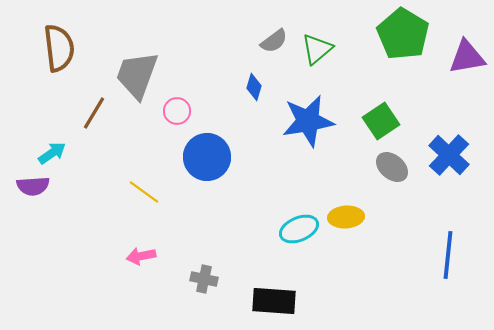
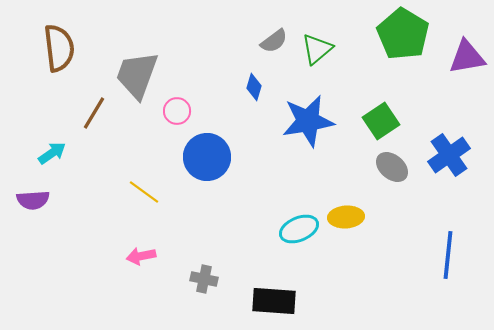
blue cross: rotated 12 degrees clockwise
purple semicircle: moved 14 px down
